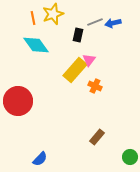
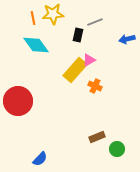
yellow star: rotated 15 degrees clockwise
blue arrow: moved 14 px right, 16 px down
pink triangle: rotated 24 degrees clockwise
brown rectangle: rotated 28 degrees clockwise
green circle: moved 13 px left, 8 px up
